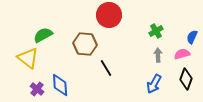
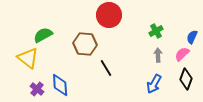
pink semicircle: rotated 28 degrees counterclockwise
